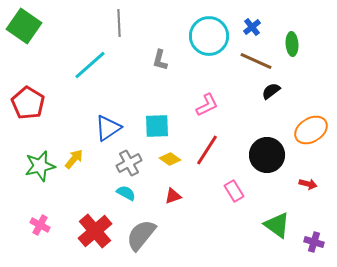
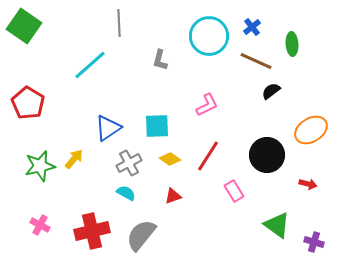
red line: moved 1 px right, 6 px down
red cross: moved 3 px left; rotated 28 degrees clockwise
